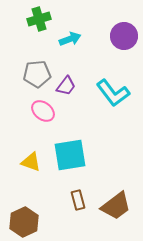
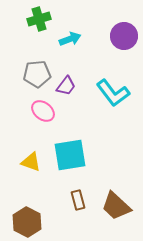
brown trapezoid: rotated 80 degrees clockwise
brown hexagon: moved 3 px right; rotated 8 degrees counterclockwise
